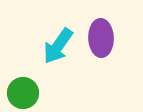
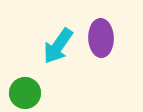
green circle: moved 2 px right
